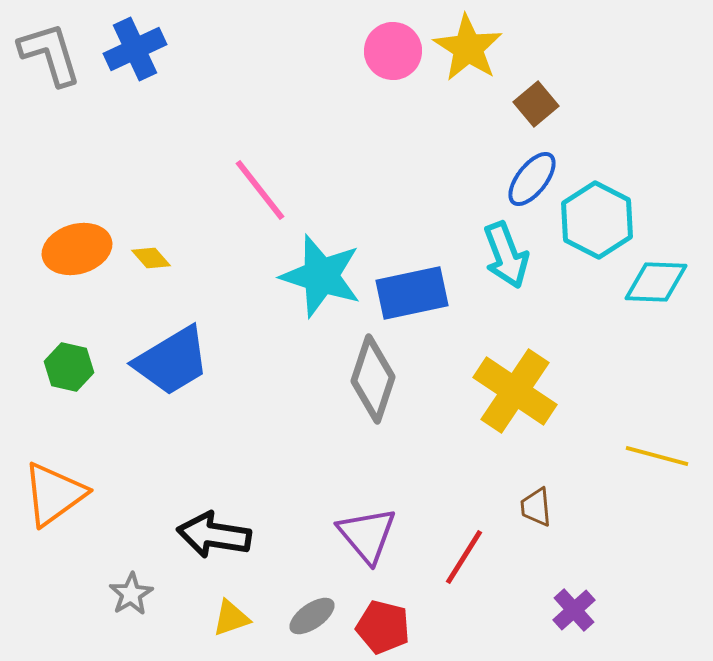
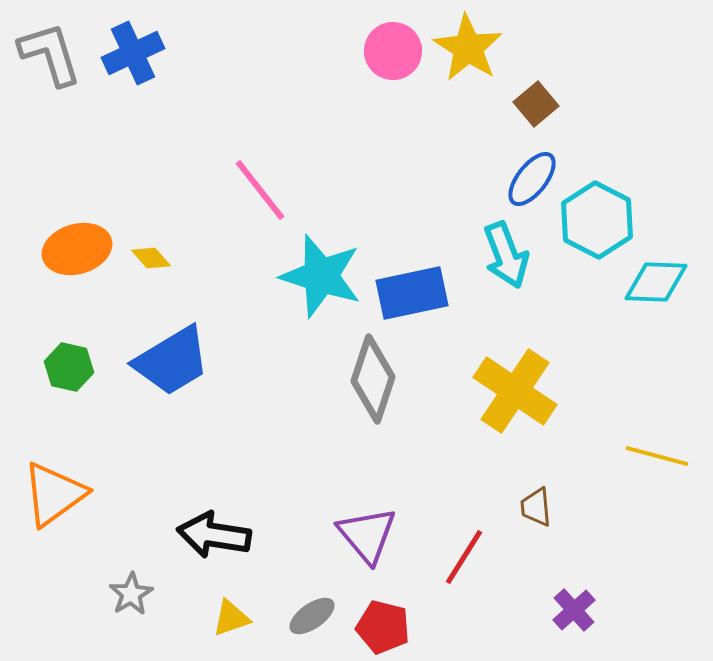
blue cross: moved 2 px left, 4 px down
